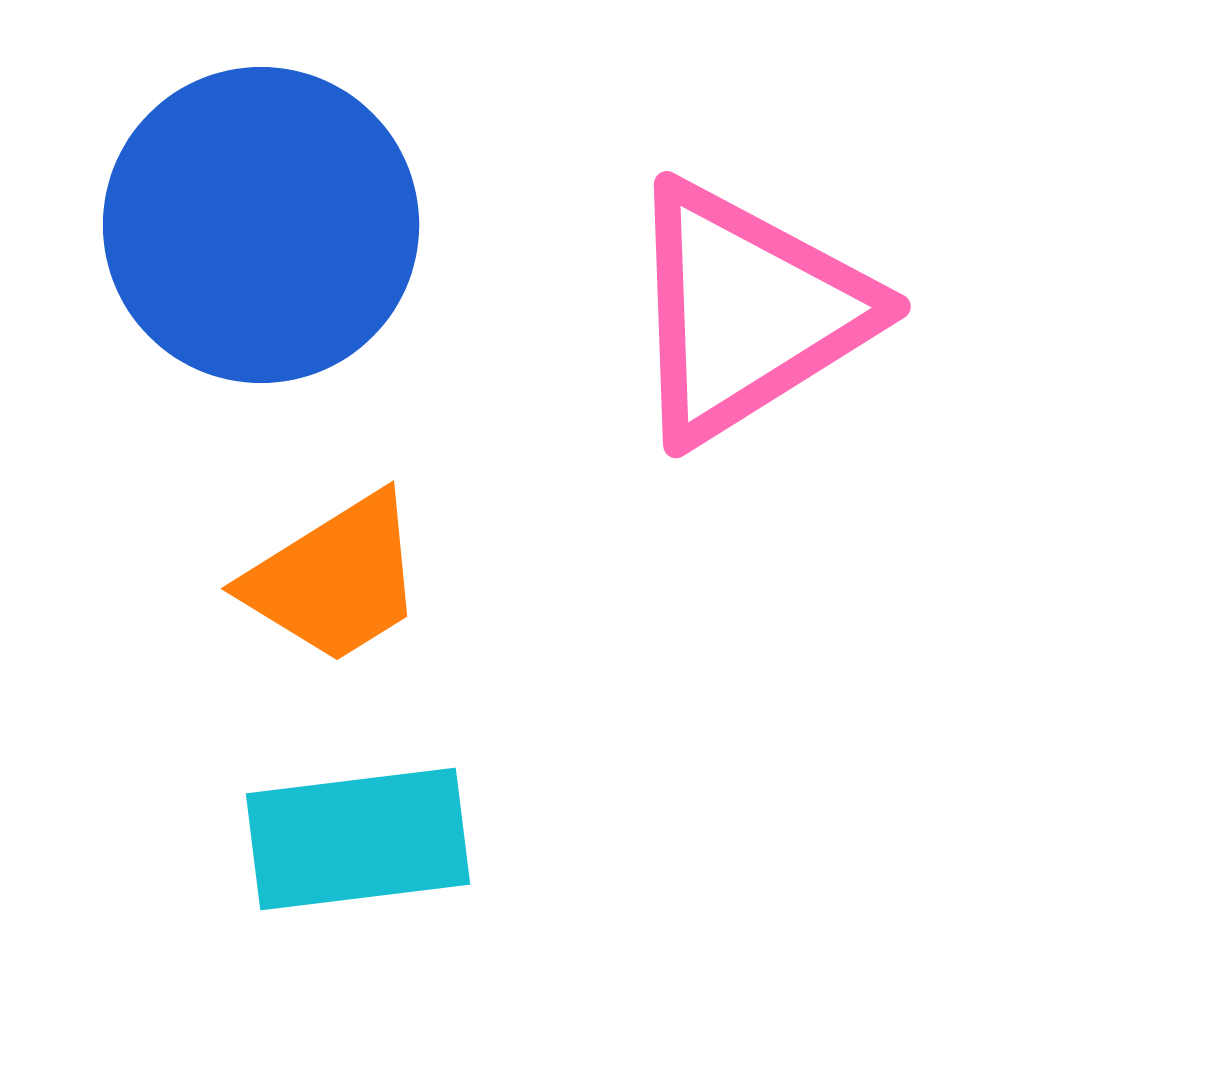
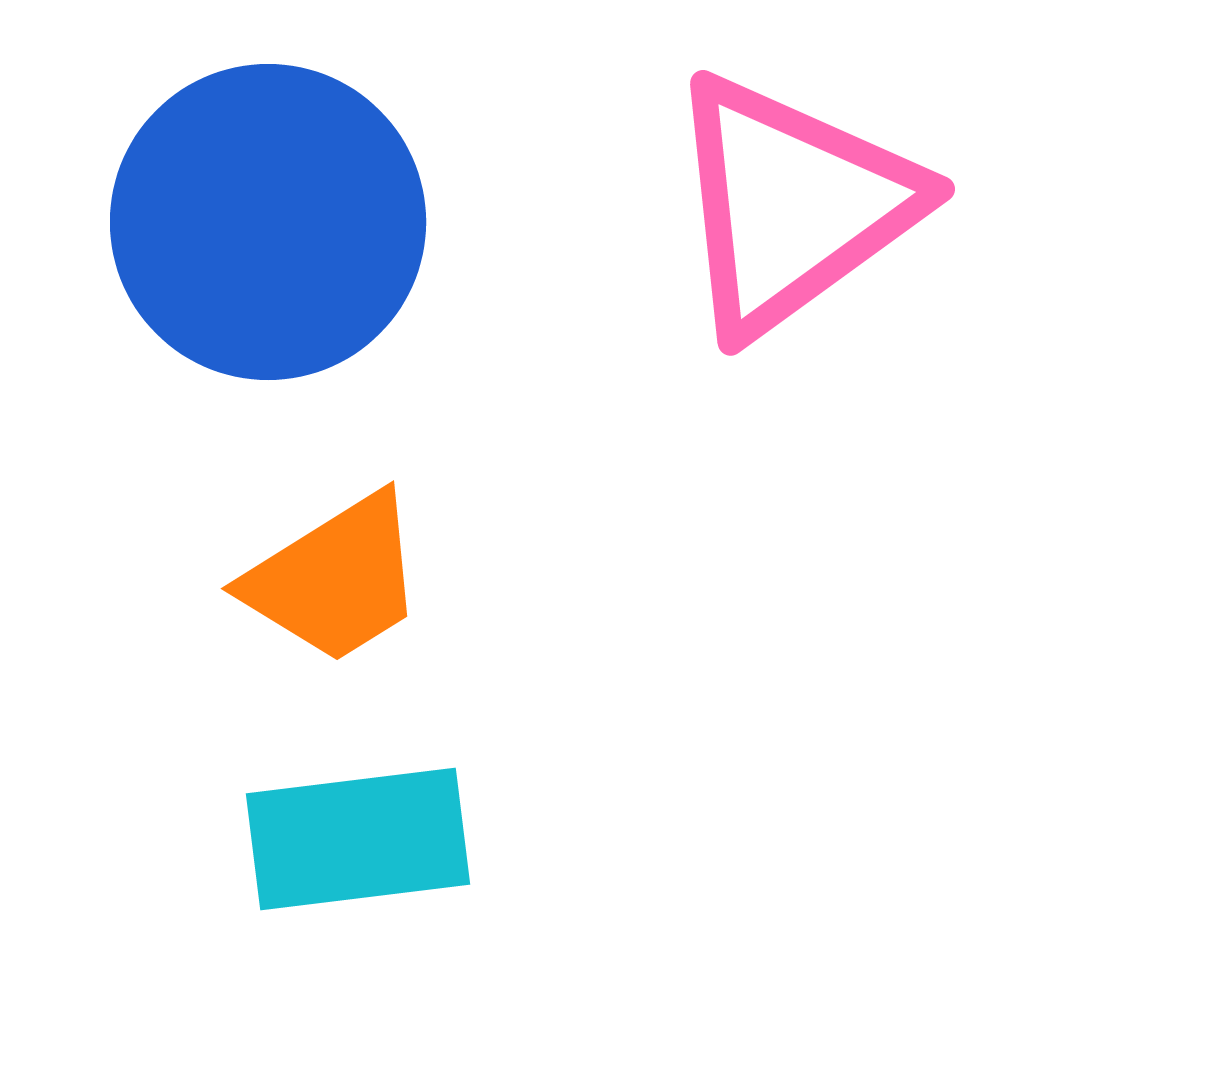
blue circle: moved 7 px right, 3 px up
pink triangle: moved 45 px right, 107 px up; rotated 4 degrees counterclockwise
